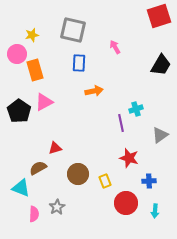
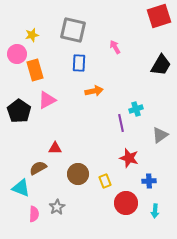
pink triangle: moved 3 px right, 2 px up
red triangle: rotated 16 degrees clockwise
